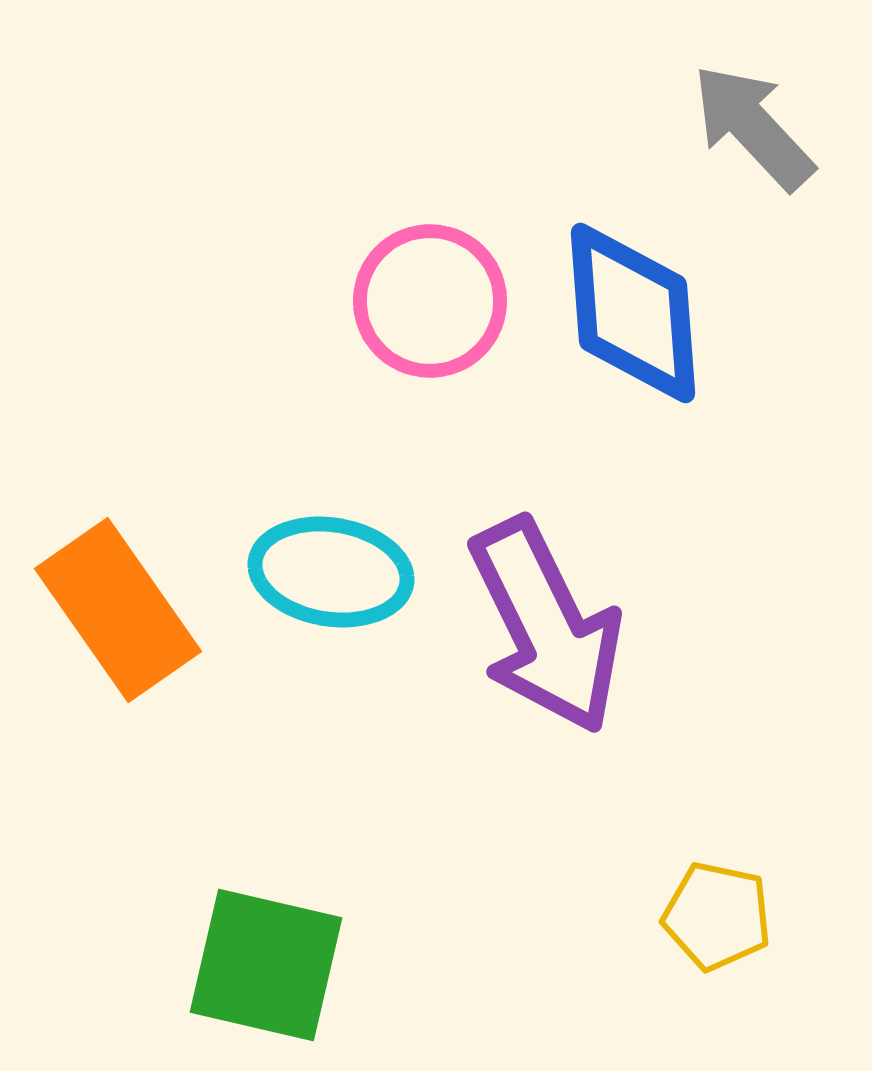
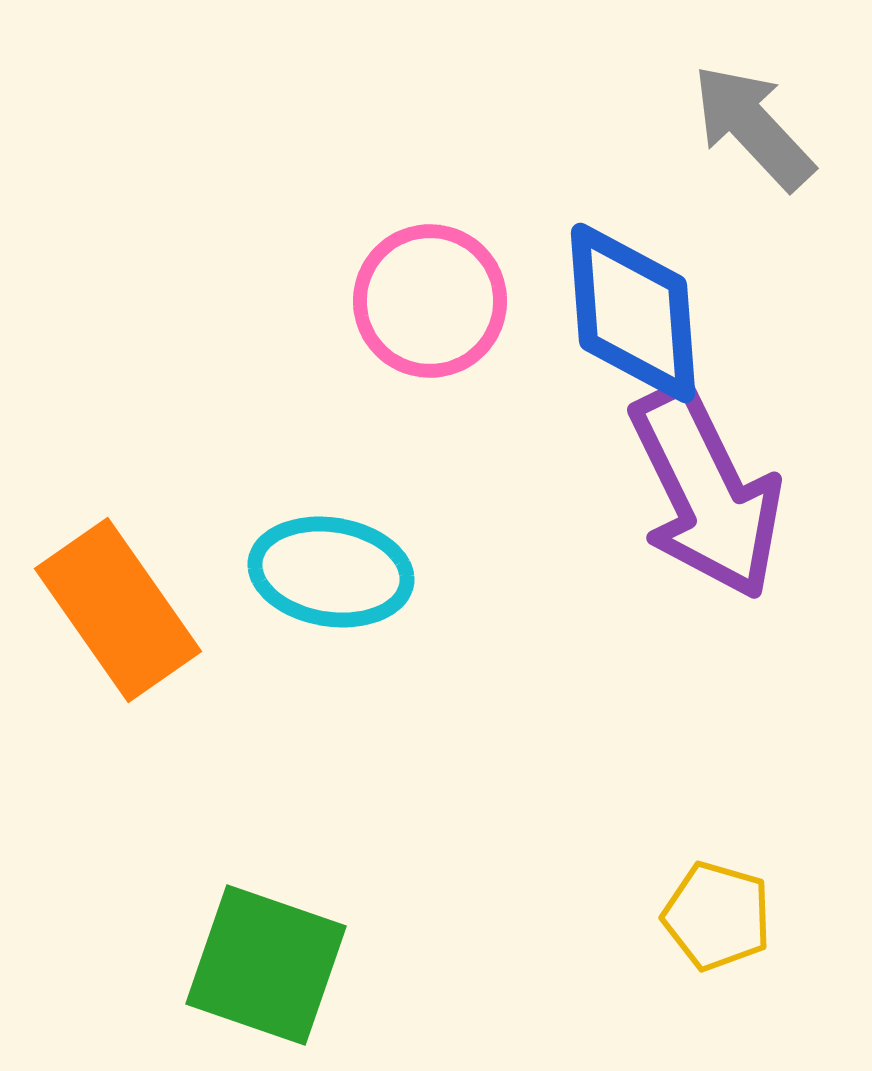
purple arrow: moved 160 px right, 134 px up
yellow pentagon: rotated 4 degrees clockwise
green square: rotated 6 degrees clockwise
